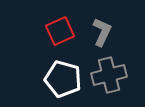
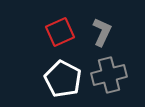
red square: moved 1 px down
white pentagon: rotated 12 degrees clockwise
